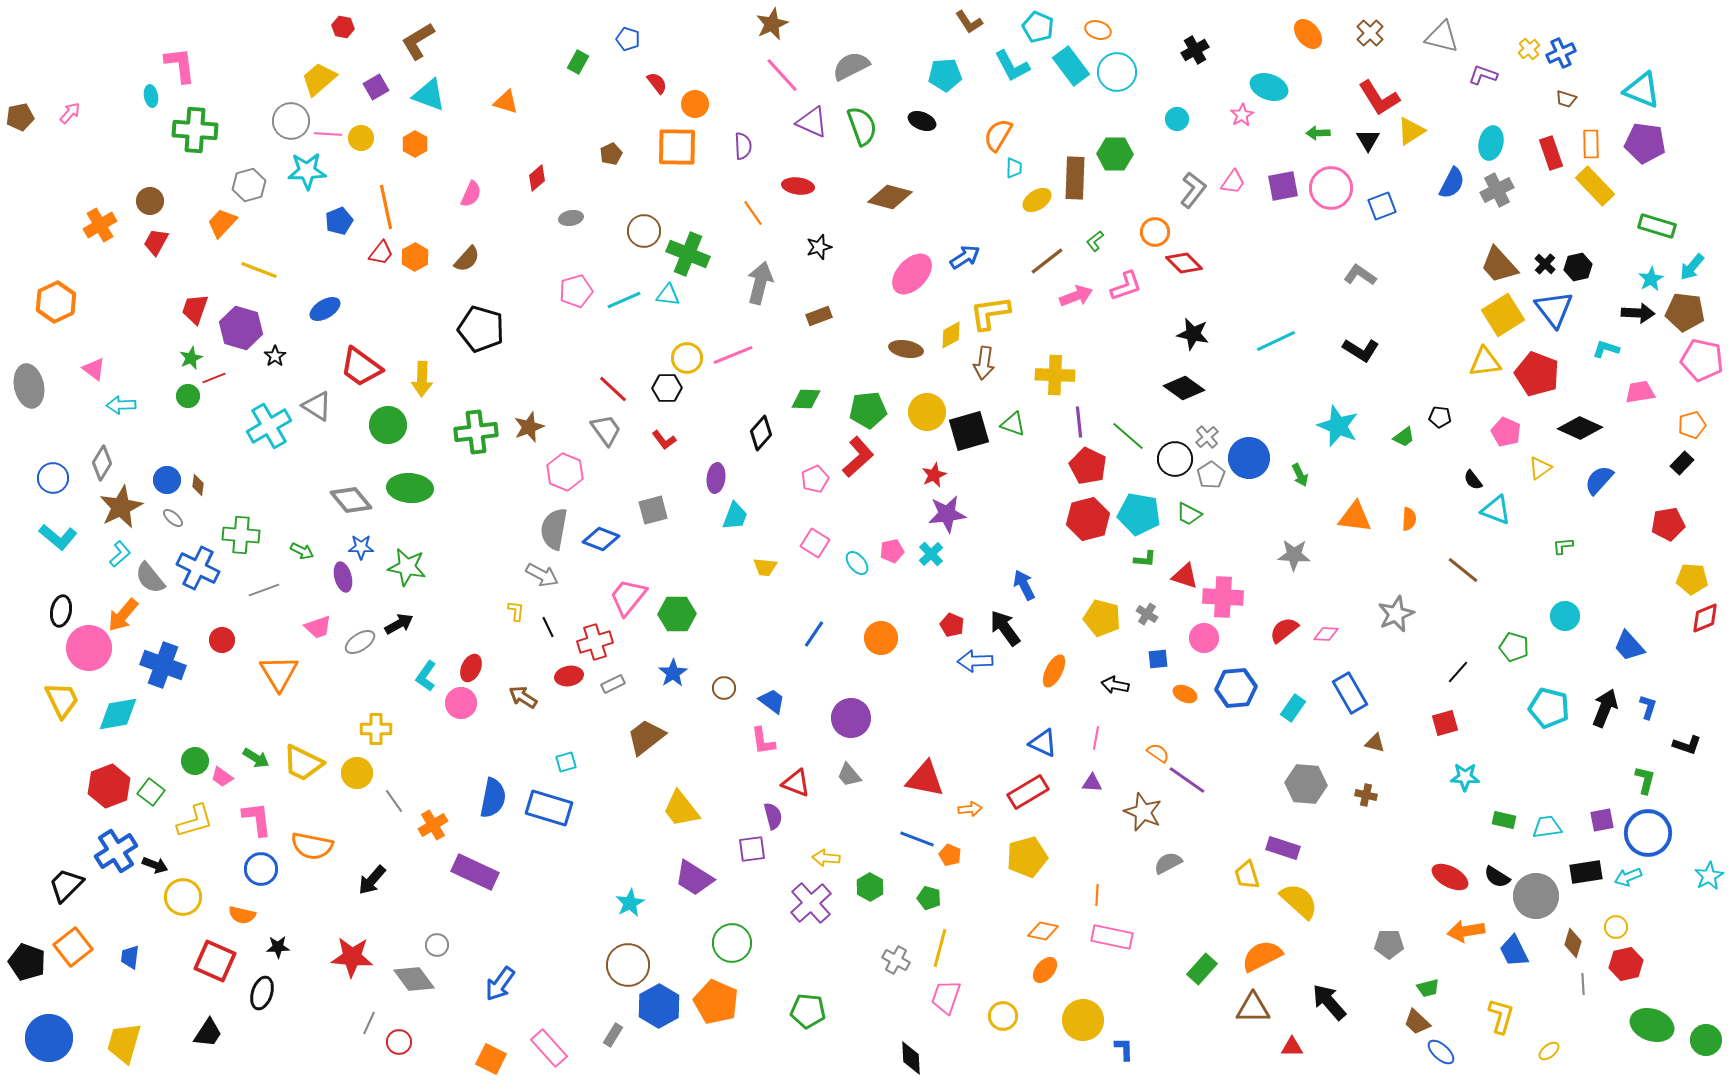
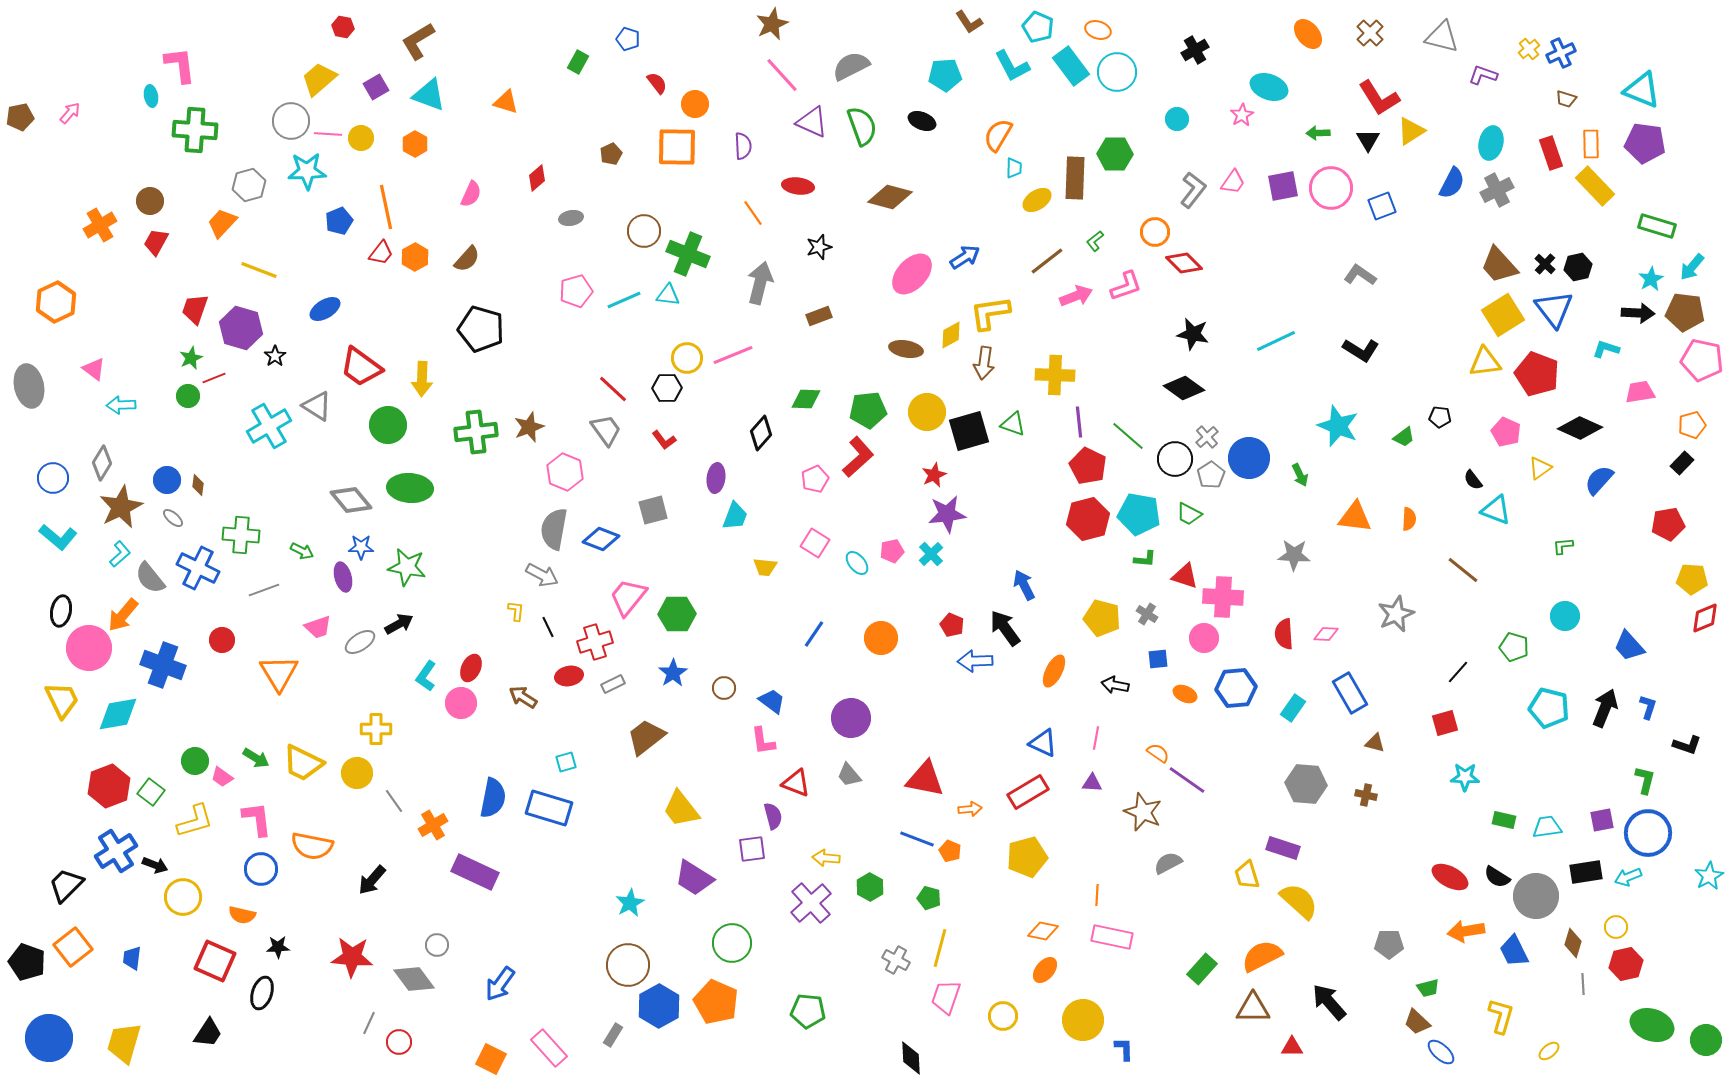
red semicircle at (1284, 630): moved 4 px down; rotated 56 degrees counterclockwise
orange pentagon at (950, 855): moved 4 px up
blue trapezoid at (130, 957): moved 2 px right, 1 px down
